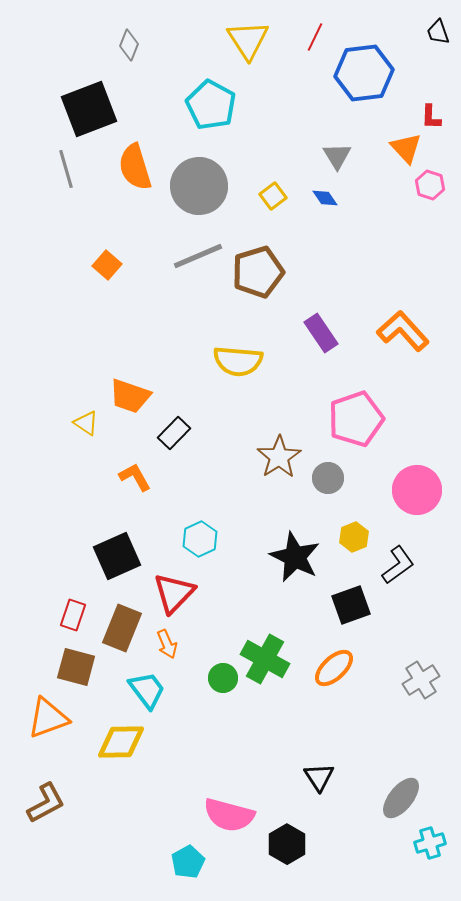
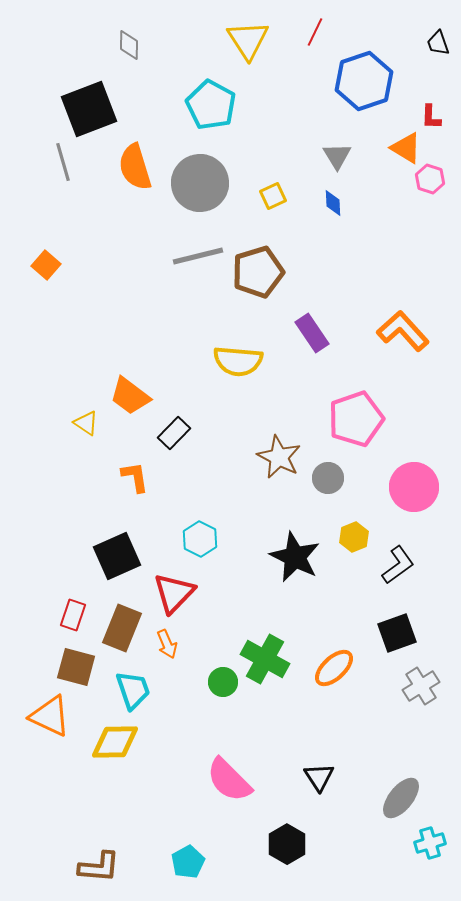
black trapezoid at (438, 32): moved 11 px down
red line at (315, 37): moved 5 px up
gray diamond at (129, 45): rotated 20 degrees counterclockwise
blue hexagon at (364, 73): moved 8 px down; rotated 12 degrees counterclockwise
orange triangle at (406, 148): rotated 16 degrees counterclockwise
gray line at (66, 169): moved 3 px left, 7 px up
pink hexagon at (430, 185): moved 6 px up
gray circle at (199, 186): moved 1 px right, 3 px up
yellow square at (273, 196): rotated 12 degrees clockwise
blue diamond at (325, 198): moved 8 px right, 5 px down; rotated 32 degrees clockwise
gray line at (198, 256): rotated 9 degrees clockwise
orange square at (107, 265): moved 61 px left
purple rectangle at (321, 333): moved 9 px left
orange trapezoid at (130, 396): rotated 18 degrees clockwise
brown star at (279, 457): rotated 12 degrees counterclockwise
orange L-shape at (135, 477): rotated 20 degrees clockwise
pink circle at (417, 490): moved 3 px left, 3 px up
cyan hexagon at (200, 539): rotated 8 degrees counterclockwise
black square at (351, 605): moved 46 px right, 28 px down
green circle at (223, 678): moved 4 px down
gray cross at (421, 680): moved 6 px down
cyan trapezoid at (147, 690): moved 14 px left; rotated 18 degrees clockwise
orange triangle at (48, 718): moved 2 px right, 2 px up; rotated 45 degrees clockwise
yellow diamond at (121, 742): moved 6 px left
brown L-shape at (46, 803): moved 53 px right, 64 px down; rotated 33 degrees clockwise
pink semicircle at (229, 815): moved 35 px up; rotated 30 degrees clockwise
